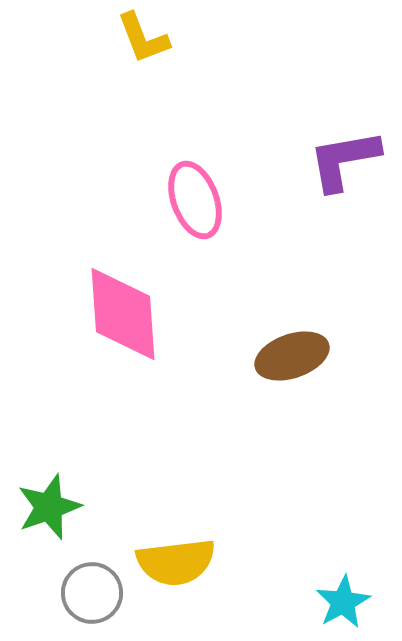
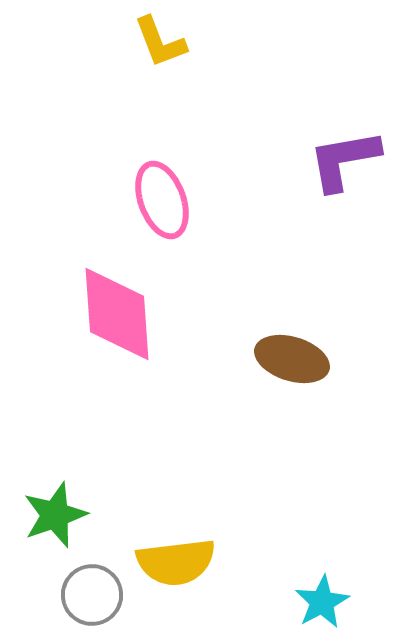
yellow L-shape: moved 17 px right, 4 px down
pink ellipse: moved 33 px left
pink diamond: moved 6 px left
brown ellipse: moved 3 px down; rotated 36 degrees clockwise
green star: moved 6 px right, 8 px down
gray circle: moved 2 px down
cyan star: moved 21 px left
